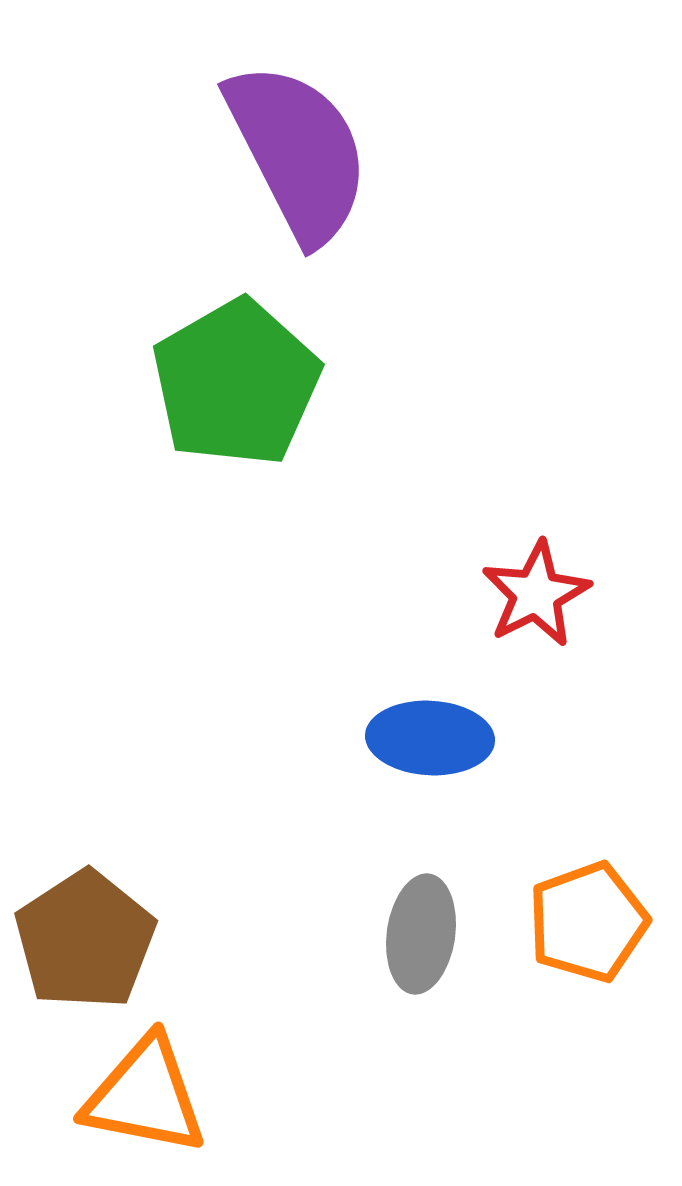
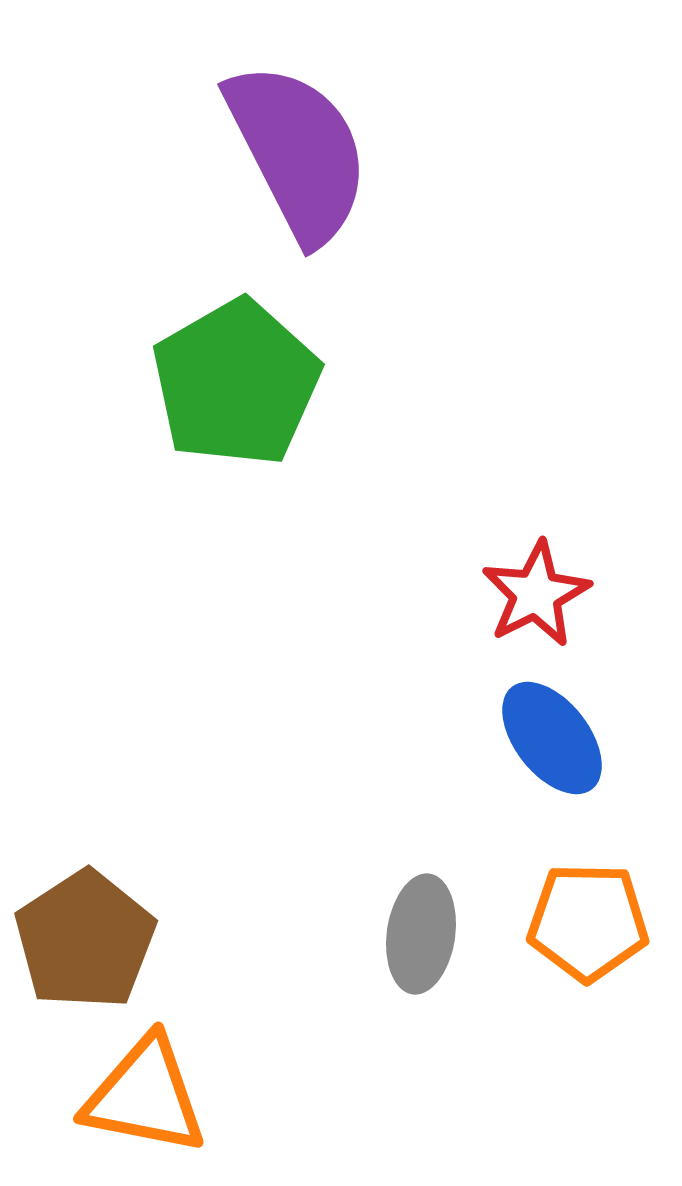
blue ellipse: moved 122 px right; rotated 49 degrees clockwise
orange pentagon: rotated 21 degrees clockwise
